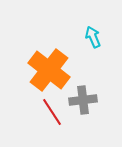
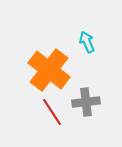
cyan arrow: moved 6 px left, 5 px down
gray cross: moved 3 px right, 2 px down
